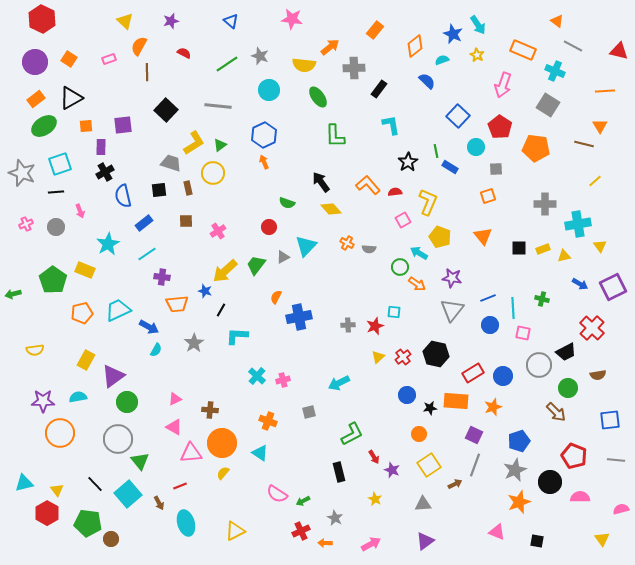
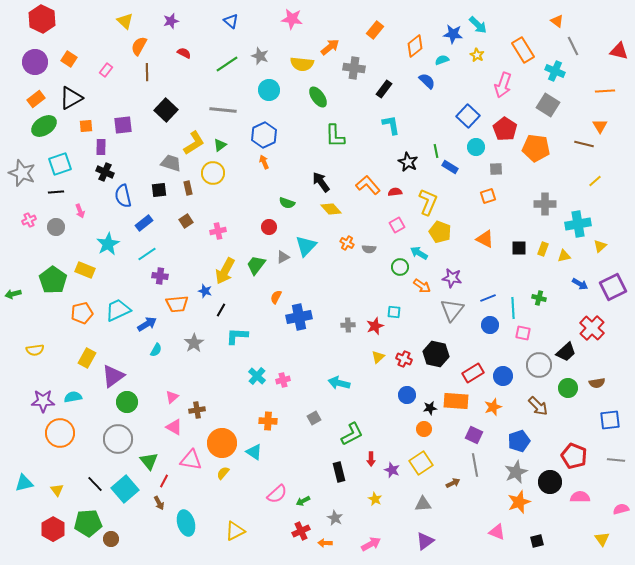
cyan arrow at (478, 25): rotated 12 degrees counterclockwise
blue star at (453, 34): rotated 18 degrees counterclockwise
gray line at (573, 46): rotated 36 degrees clockwise
orange rectangle at (523, 50): rotated 35 degrees clockwise
pink rectangle at (109, 59): moved 3 px left, 11 px down; rotated 32 degrees counterclockwise
yellow semicircle at (304, 65): moved 2 px left, 1 px up
gray cross at (354, 68): rotated 10 degrees clockwise
black rectangle at (379, 89): moved 5 px right
gray line at (218, 106): moved 5 px right, 4 px down
blue square at (458, 116): moved 10 px right
red pentagon at (500, 127): moved 5 px right, 2 px down
black star at (408, 162): rotated 12 degrees counterclockwise
black cross at (105, 172): rotated 36 degrees counterclockwise
pink square at (403, 220): moved 6 px left, 5 px down
brown square at (186, 221): rotated 32 degrees counterclockwise
pink cross at (26, 224): moved 3 px right, 4 px up
pink cross at (218, 231): rotated 21 degrees clockwise
orange triangle at (483, 236): moved 2 px right, 3 px down; rotated 24 degrees counterclockwise
yellow pentagon at (440, 237): moved 5 px up
yellow triangle at (600, 246): rotated 24 degrees clockwise
yellow rectangle at (543, 249): rotated 48 degrees counterclockwise
yellow arrow at (225, 271): rotated 20 degrees counterclockwise
purple cross at (162, 277): moved 2 px left, 1 px up
orange arrow at (417, 284): moved 5 px right, 2 px down
green cross at (542, 299): moved 3 px left, 1 px up
blue arrow at (149, 327): moved 2 px left, 3 px up; rotated 60 degrees counterclockwise
black trapezoid at (566, 352): rotated 15 degrees counterclockwise
red cross at (403, 357): moved 1 px right, 2 px down; rotated 28 degrees counterclockwise
yellow rectangle at (86, 360): moved 1 px right, 2 px up
brown semicircle at (598, 375): moved 1 px left, 8 px down
cyan arrow at (339, 383): rotated 40 degrees clockwise
cyan semicircle at (78, 397): moved 5 px left
pink triangle at (175, 399): moved 3 px left, 2 px up; rotated 16 degrees counterclockwise
brown cross at (210, 410): moved 13 px left; rotated 14 degrees counterclockwise
gray square at (309, 412): moved 5 px right, 6 px down; rotated 16 degrees counterclockwise
brown arrow at (556, 412): moved 18 px left, 6 px up
orange cross at (268, 421): rotated 18 degrees counterclockwise
orange circle at (419, 434): moved 5 px right, 5 px up
pink triangle at (191, 453): moved 7 px down; rotated 15 degrees clockwise
cyan triangle at (260, 453): moved 6 px left, 1 px up
red arrow at (374, 457): moved 3 px left, 2 px down; rotated 32 degrees clockwise
green triangle at (140, 461): moved 9 px right
yellow square at (429, 465): moved 8 px left, 2 px up
gray line at (475, 465): rotated 30 degrees counterclockwise
gray star at (515, 470): moved 1 px right, 2 px down
brown arrow at (455, 484): moved 2 px left, 1 px up
red line at (180, 486): moved 16 px left, 5 px up; rotated 40 degrees counterclockwise
cyan square at (128, 494): moved 3 px left, 5 px up
pink semicircle at (277, 494): rotated 75 degrees counterclockwise
red hexagon at (47, 513): moved 6 px right, 16 px down
green pentagon at (88, 523): rotated 12 degrees counterclockwise
black square at (537, 541): rotated 24 degrees counterclockwise
